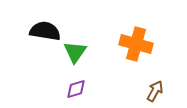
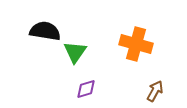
purple diamond: moved 10 px right
